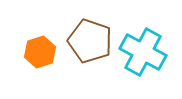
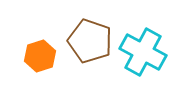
orange hexagon: moved 4 px down
